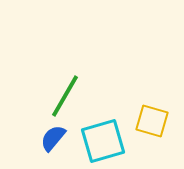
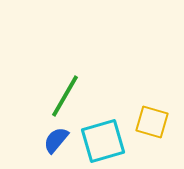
yellow square: moved 1 px down
blue semicircle: moved 3 px right, 2 px down
